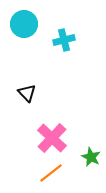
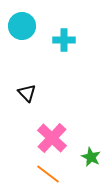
cyan circle: moved 2 px left, 2 px down
cyan cross: rotated 15 degrees clockwise
orange line: moved 3 px left, 1 px down; rotated 75 degrees clockwise
